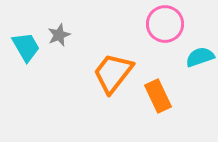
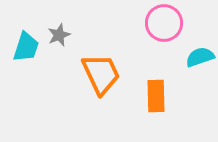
pink circle: moved 1 px left, 1 px up
cyan trapezoid: rotated 48 degrees clockwise
orange trapezoid: moved 12 px left, 1 px down; rotated 117 degrees clockwise
orange rectangle: moved 2 px left; rotated 24 degrees clockwise
